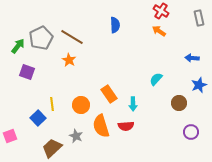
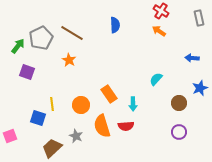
brown line: moved 4 px up
blue star: moved 1 px right, 3 px down
blue square: rotated 28 degrees counterclockwise
orange semicircle: moved 1 px right
purple circle: moved 12 px left
